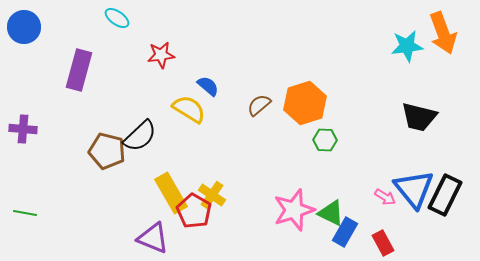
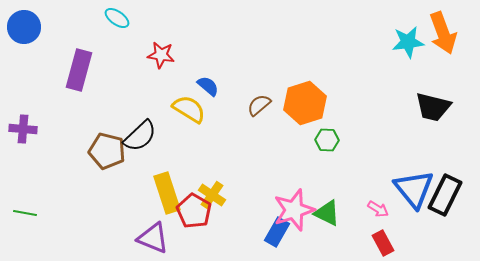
cyan star: moved 1 px right, 4 px up
red star: rotated 16 degrees clockwise
black trapezoid: moved 14 px right, 10 px up
green hexagon: moved 2 px right
yellow rectangle: moved 4 px left; rotated 12 degrees clockwise
pink arrow: moved 7 px left, 12 px down
green triangle: moved 4 px left
blue rectangle: moved 68 px left
